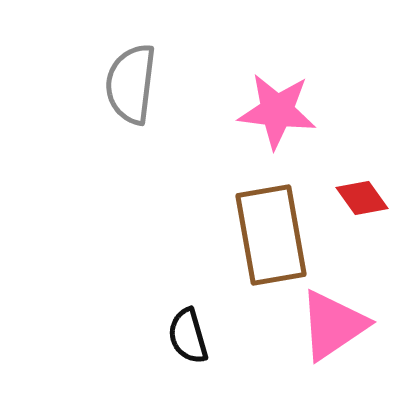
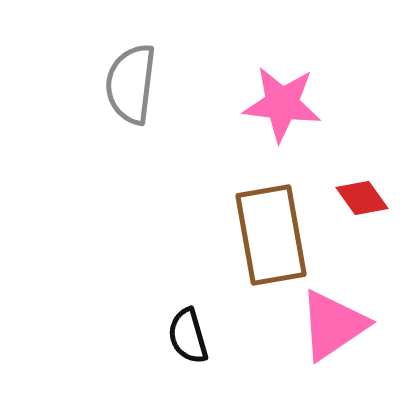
pink star: moved 5 px right, 7 px up
